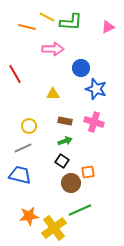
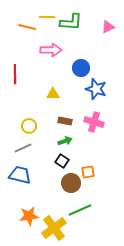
yellow line: rotated 28 degrees counterclockwise
pink arrow: moved 2 px left, 1 px down
red line: rotated 30 degrees clockwise
